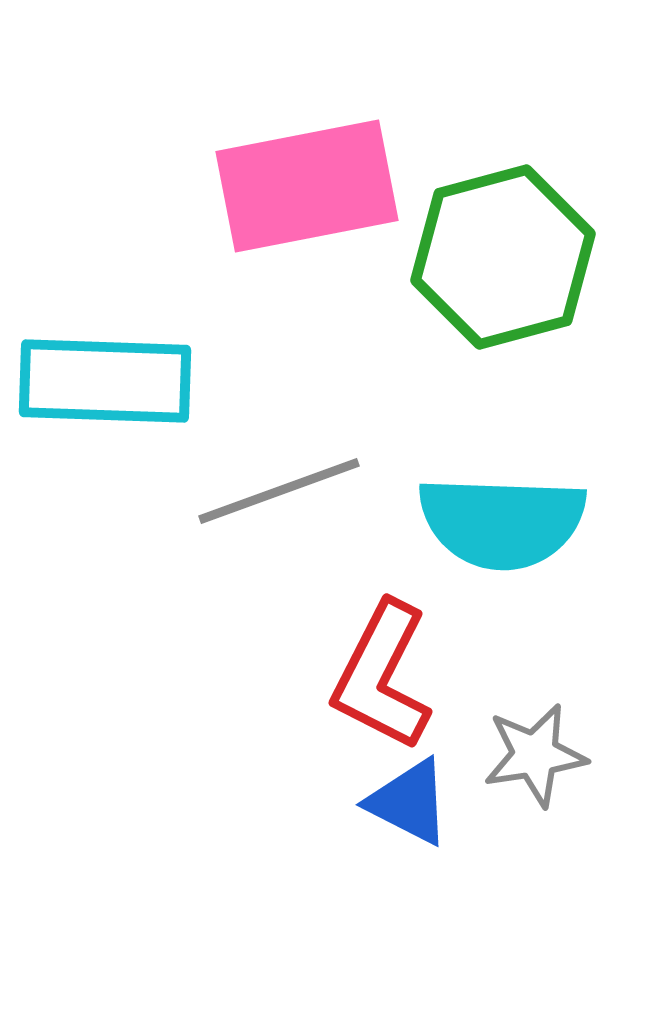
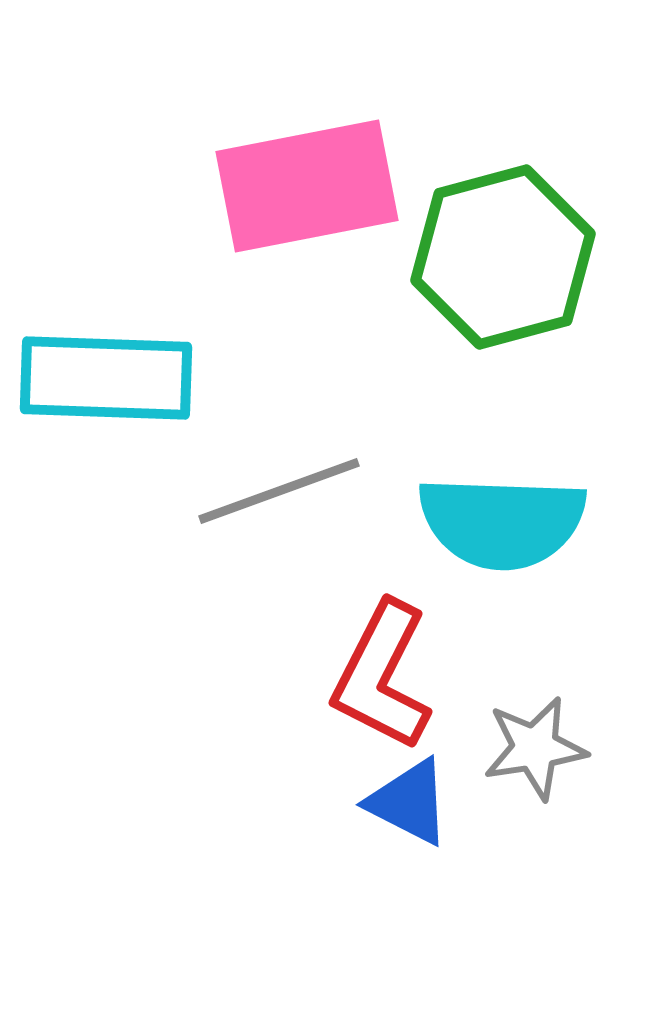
cyan rectangle: moved 1 px right, 3 px up
gray star: moved 7 px up
